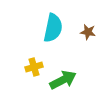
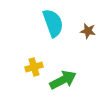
cyan semicircle: moved 5 px up; rotated 32 degrees counterclockwise
brown star: moved 1 px up
